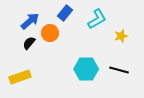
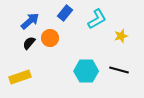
orange circle: moved 5 px down
cyan hexagon: moved 2 px down
